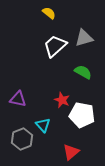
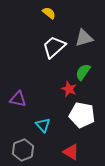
white trapezoid: moved 1 px left, 1 px down
green semicircle: rotated 84 degrees counterclockwise
red star: moved 7 px right, 11 px up
gray hexagon: moved 1 px right, 11 px down
red triangle: rotated 48 degrees counterclockwise
